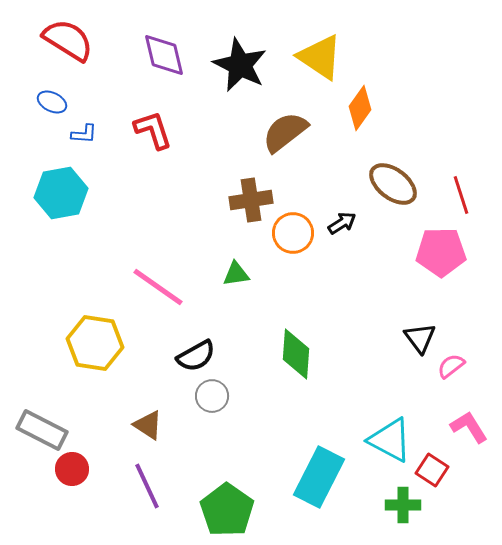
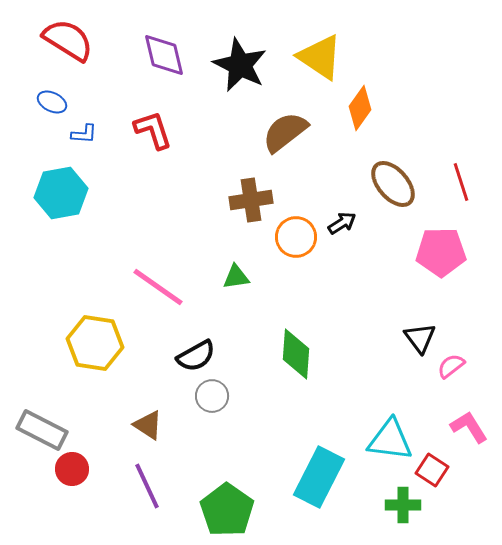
brown ellipse: rotated 12 degrees clockwise
red line: moved 13 px up
orange circle: moved 3 px right, 4 px down
green triangle: moved 3 px down
cyan triangle: rotated 21 degrees counterclockwise
